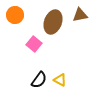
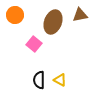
black semicircle: rotated 144 degrees clockwise
